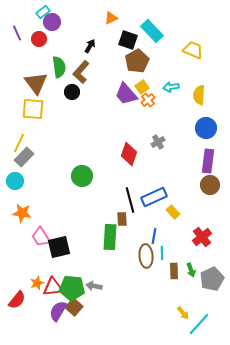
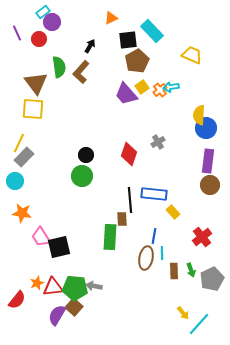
black square at (128, 40): rotated 24 degrees counterclockwise
yellow trapezoid at (193, 50): moved 1 px left, 5 px down
black circle at (72, 92): moved 14 px right, 63 px down
yellow semicircle at (199, 95): moved 20 px down
orange cross at (148, 100): moved 12 px right, 10 px up
blue rectangle at (154, 197): moved 3 px up; rotated 30 degrees clockwise
black line at (130, 200): rotated 10 degrees clockwise
brown ellipse at (146, 256): moved 2 px down; rotated 15 degrees clockwise
green pentagon at (72, 288): moved 3 px right
purple semicircle at (58, 311): moved 1 px left, 4 px down
